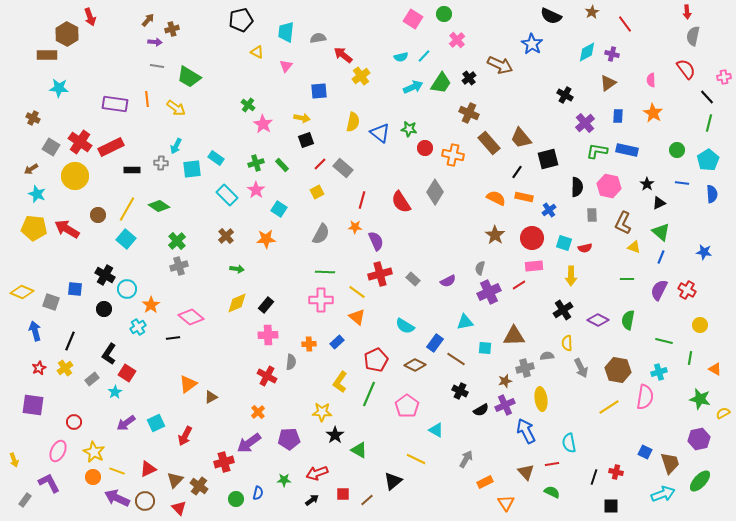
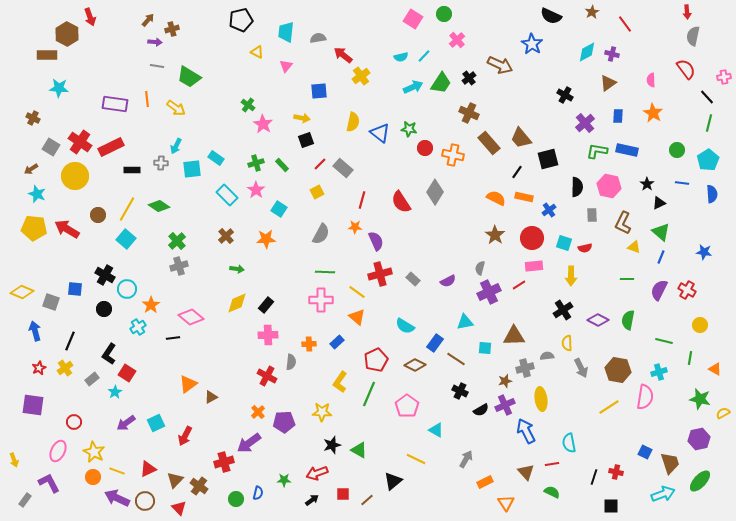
black star at (335, 435): moved 3 px left, 10 px down; rotated 18 degrees clockwise
purple pentagon at (289, 439): moved 5 px left, 17 px up
